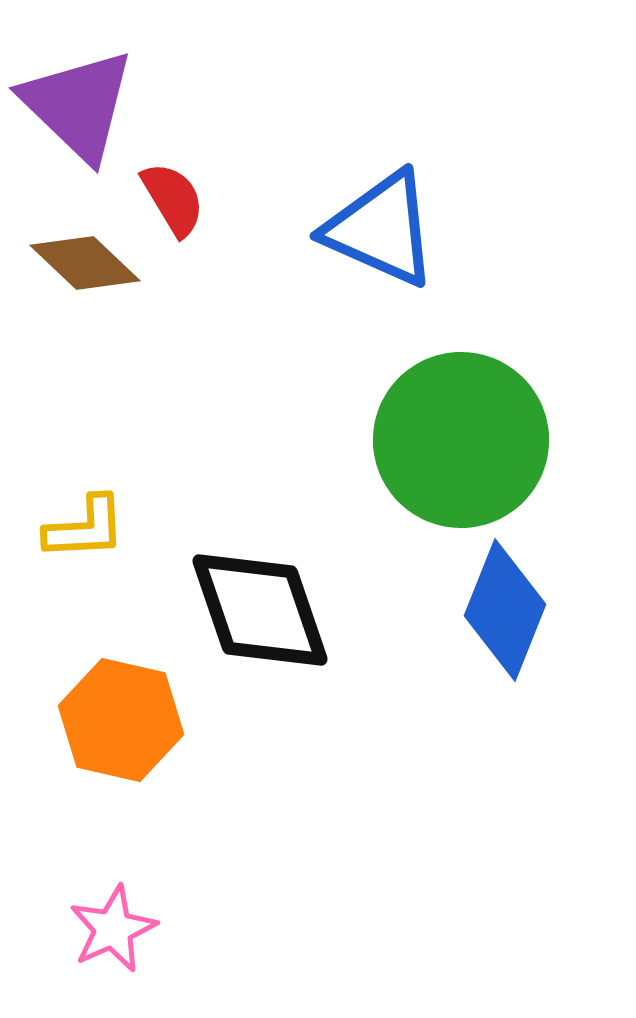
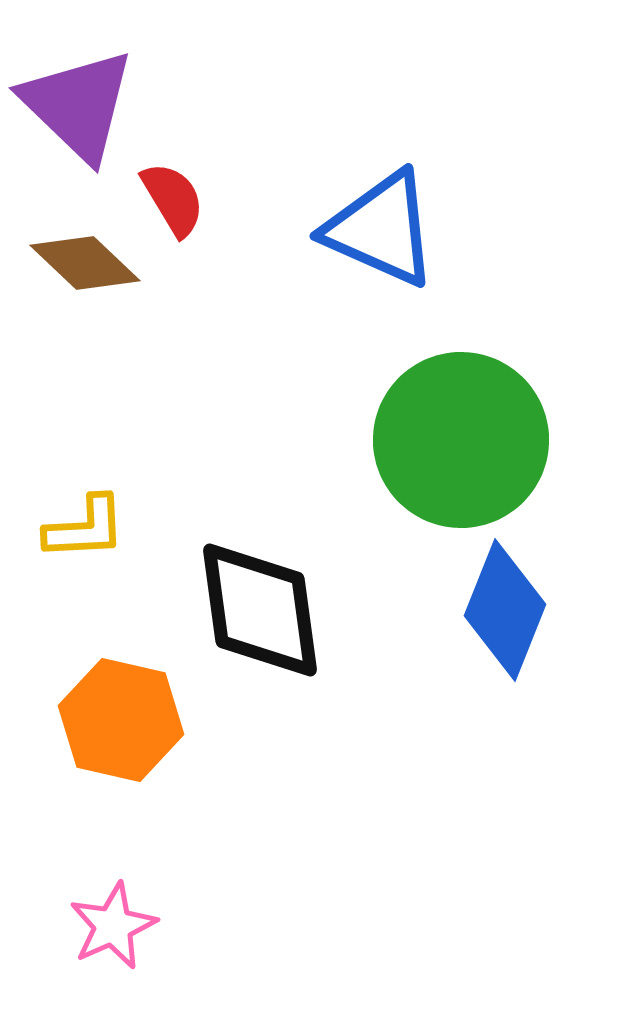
black diamond: rotated 11 degrees clockwise
pink star: moved 3 px up
